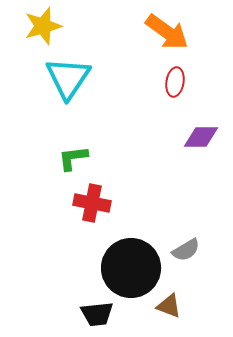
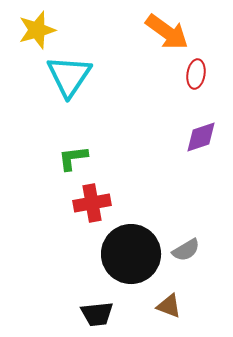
yellow star: moved 6 px left, 4 px down
cyan triangle: moved 1 px right, 2 px up
red ellipse: moved 21 px right, 8 px up
purple diamond: rotated 18 degrees counterclockwise
red cross: rotated 21 degrees counterclockwise
black circle: moved 14 px up
